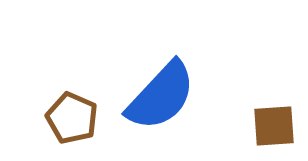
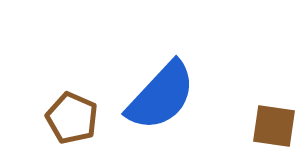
brown square: rotated 12 degrees clockwise
